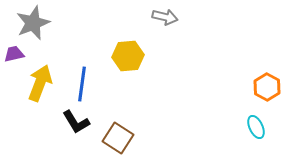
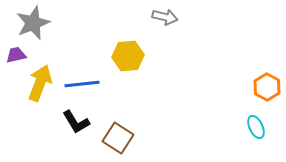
purple trapezoid: moved 2 px right, 1 px down
blue line: rotated 76 degrees clockwise
